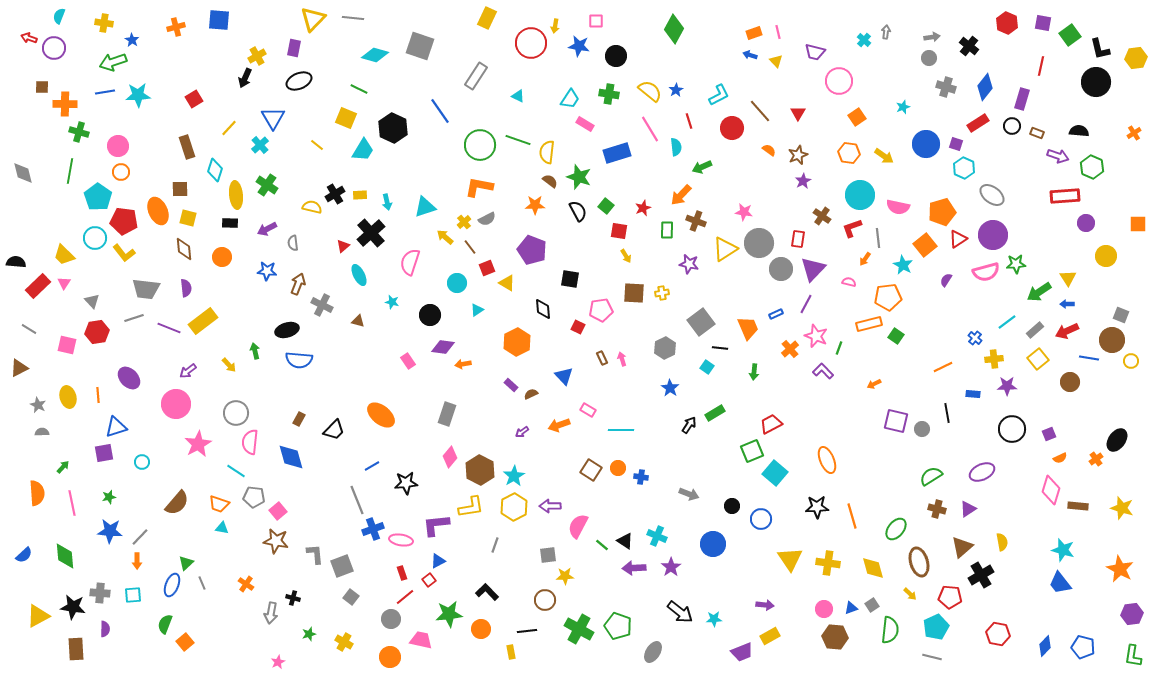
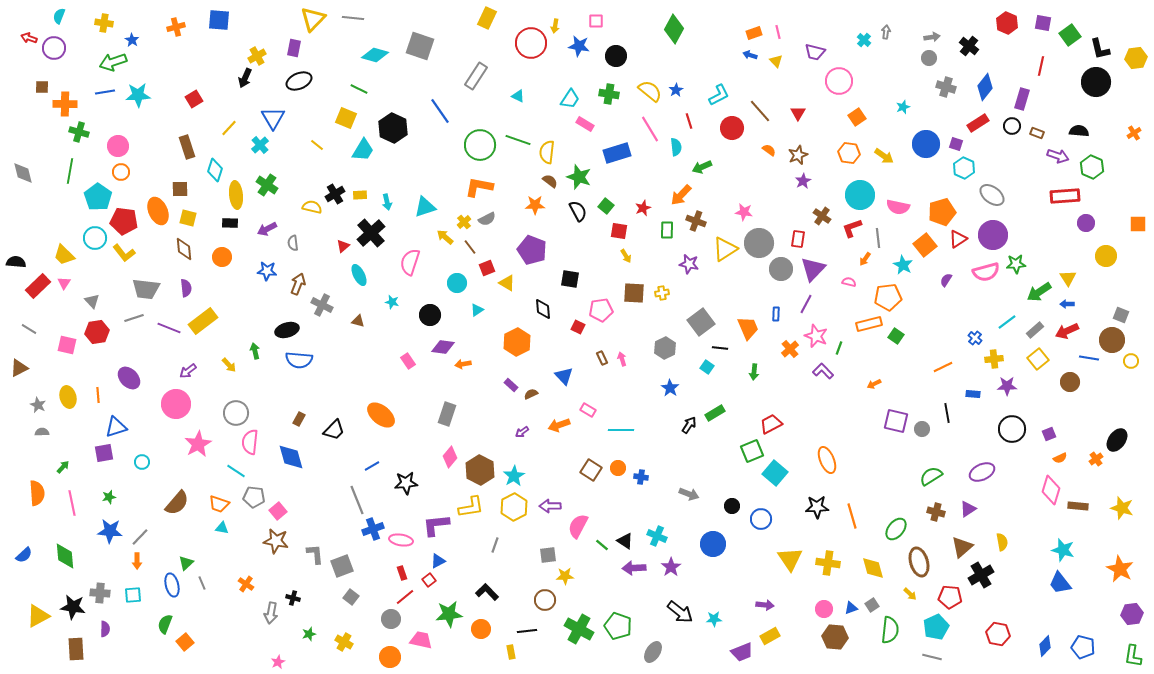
blue rectangle at (776, 314): rotated 64 degrees counterclockwise
brown cross at (937, 509): moved 1 px left, 3 px down
blue ellipse at (172, 585): rotated 35 degrees counterclockwise
